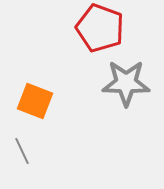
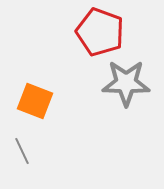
red pentagon: moved 4 px down
